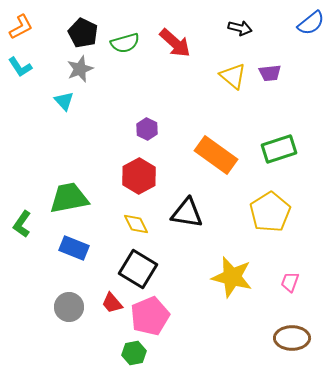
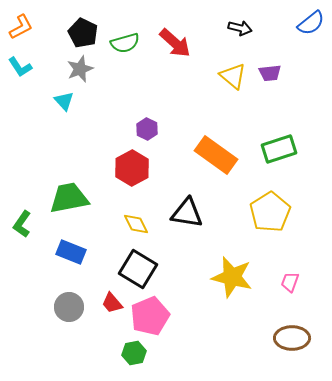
red hexagon: moved 7 px left, 8 px up
blue rectangle: moved 3 px left, 4 px down
